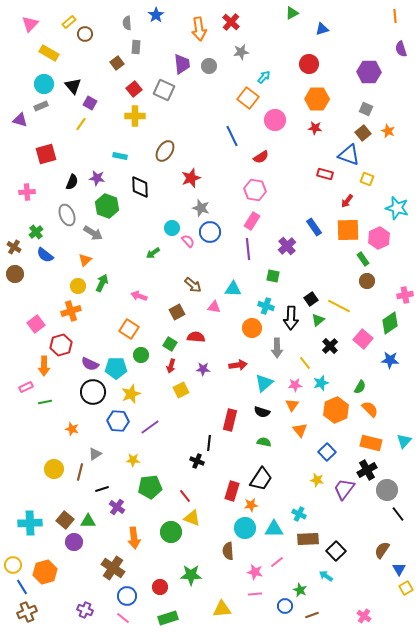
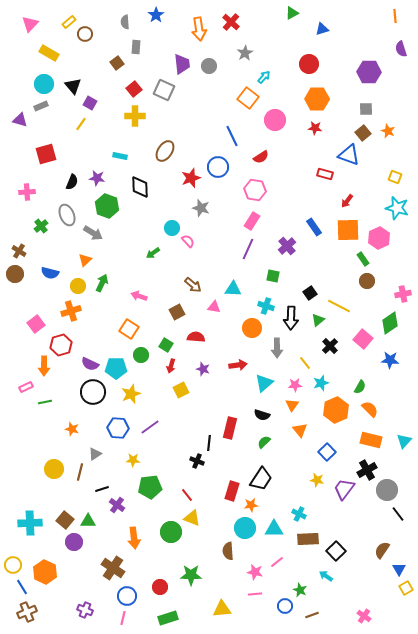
gray semicircle at (127, 23): moved 2 px left, 1 px up
gray star at (241, 52): moved 4 px right, 1 px down; rotated 21 degrees counterclockwise
gray square at (366, 109): rotated 24 degrees counterclockwise
yellow square at (367, 179): moved 28 px right, 2 px up
green cross at (36, 232): moved 5 px right, 6 px up
blue circle at (210, 232): moved 8 px right, 65 px up
brown cross at (14, 247): moved 5 px right, 4 px down
purple line at (248, 249): rotated 30 degrees clockwise
blue semicircle at (45, 255): moved 5 px right, 18 px down; rotated 24 degrees counterclockwise
pink cross at (405, 295): moved 2 px left, 1 px up
black square at (311, 299): moved 1 px left, 6 px up
green square at (170, 344): moved 4 px left, 1 px down
purple star at (203, 369): rotated 16 degrees clockwise
black semicircle at (262, 412): moved 3 px down
red rectangle at (230, 420): moved 8 px down
blue hexagon at (118, 421): moved 7 px down
green semicircle at (264, 442): rotated 56 degrees counterclockwise
orange rectangle at (371, 443): moved 3 px up
red line at (185, 496): moved 2 px right, 1 px up
purple cross at (117, 507): moved 2 px up
orange hexagon at (45, 572): rotated 20 degrees counterclockwise
pink line at (123, 618): rotated 64 degrees clockwise
